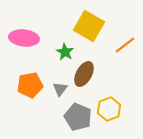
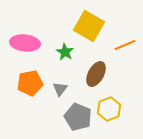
pink ellipse: moved 1 px right, 5 px down
orange line: rotated 15 degrees clockwise
brown ellipse: moved 12 px right
orange pentagon: moved 2 px up
